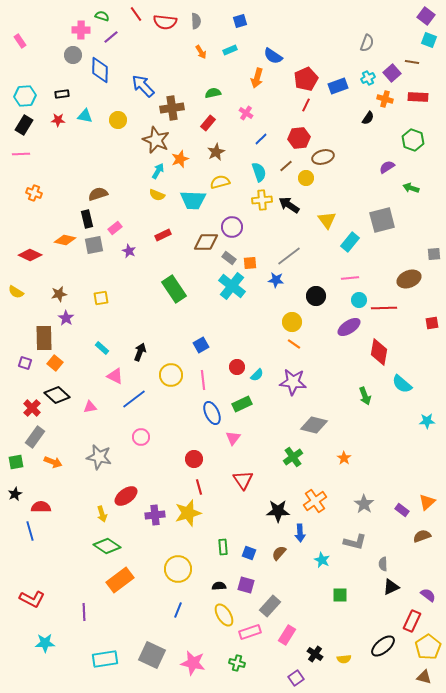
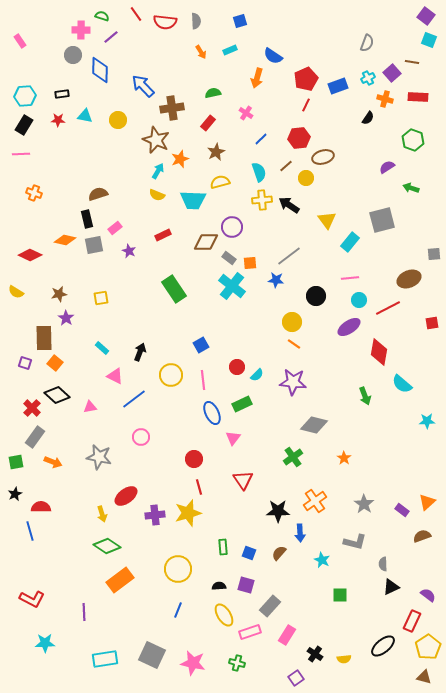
red line at (384, 308): moved 4 px right; rotated 25 degrees counterclockwise
